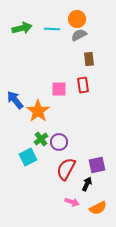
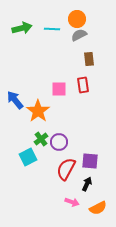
purple square: moved 7 px left, 4 px up; rotated 18 degrees clockwise
